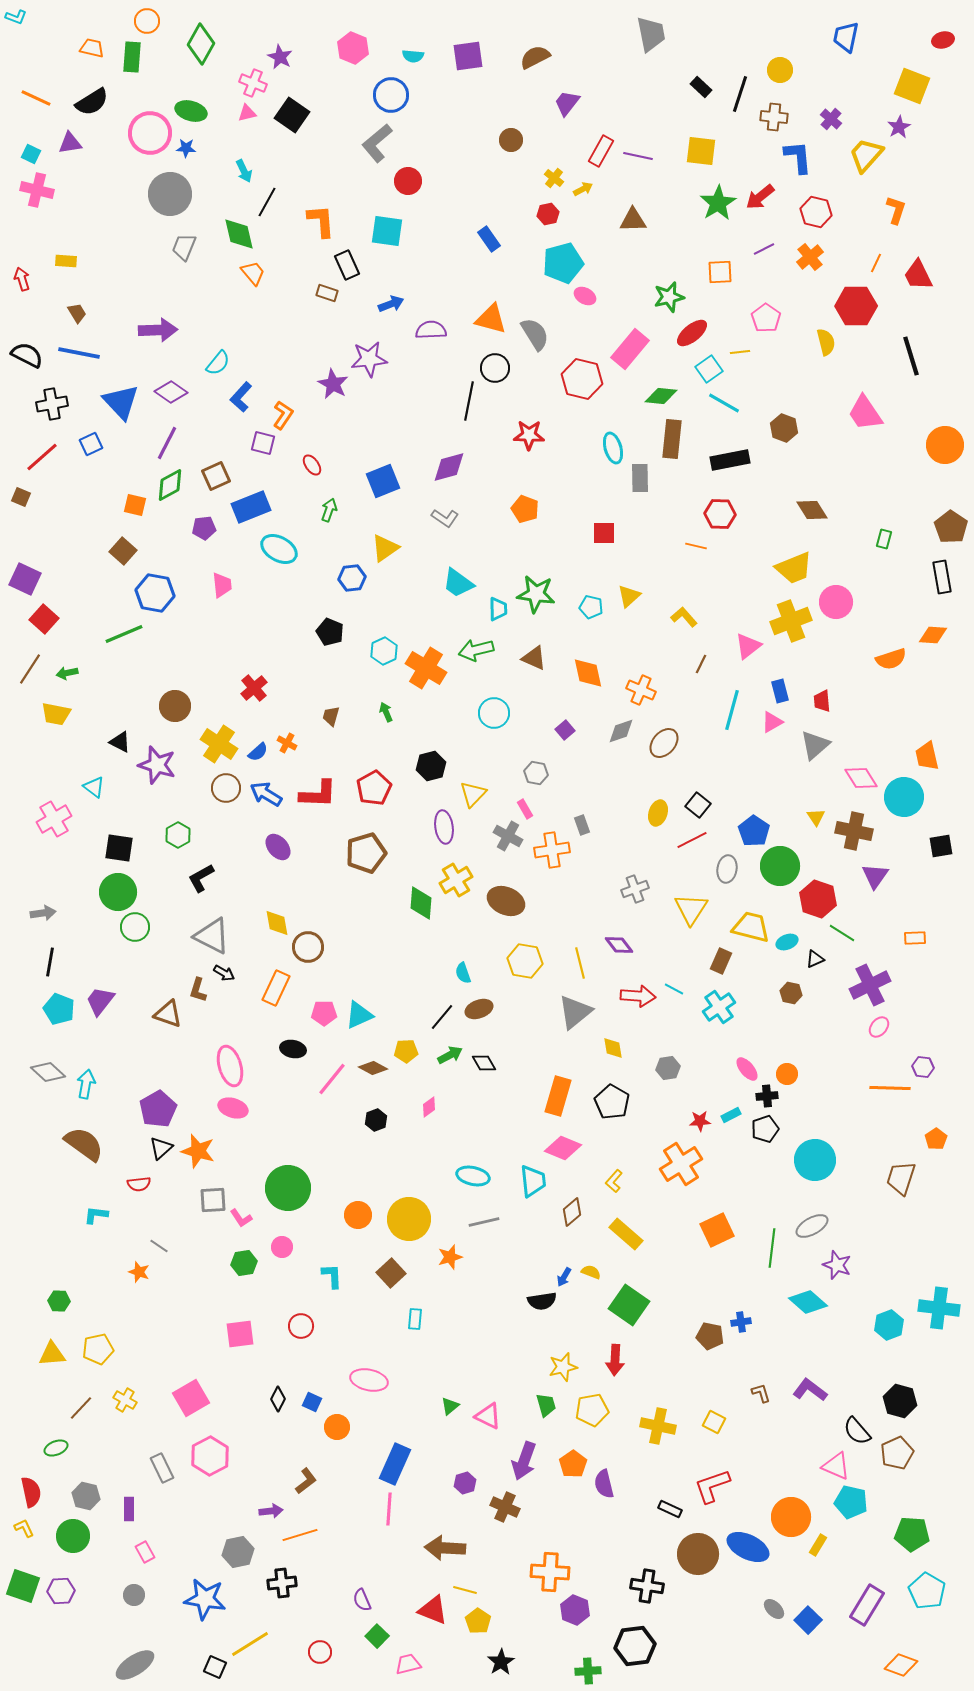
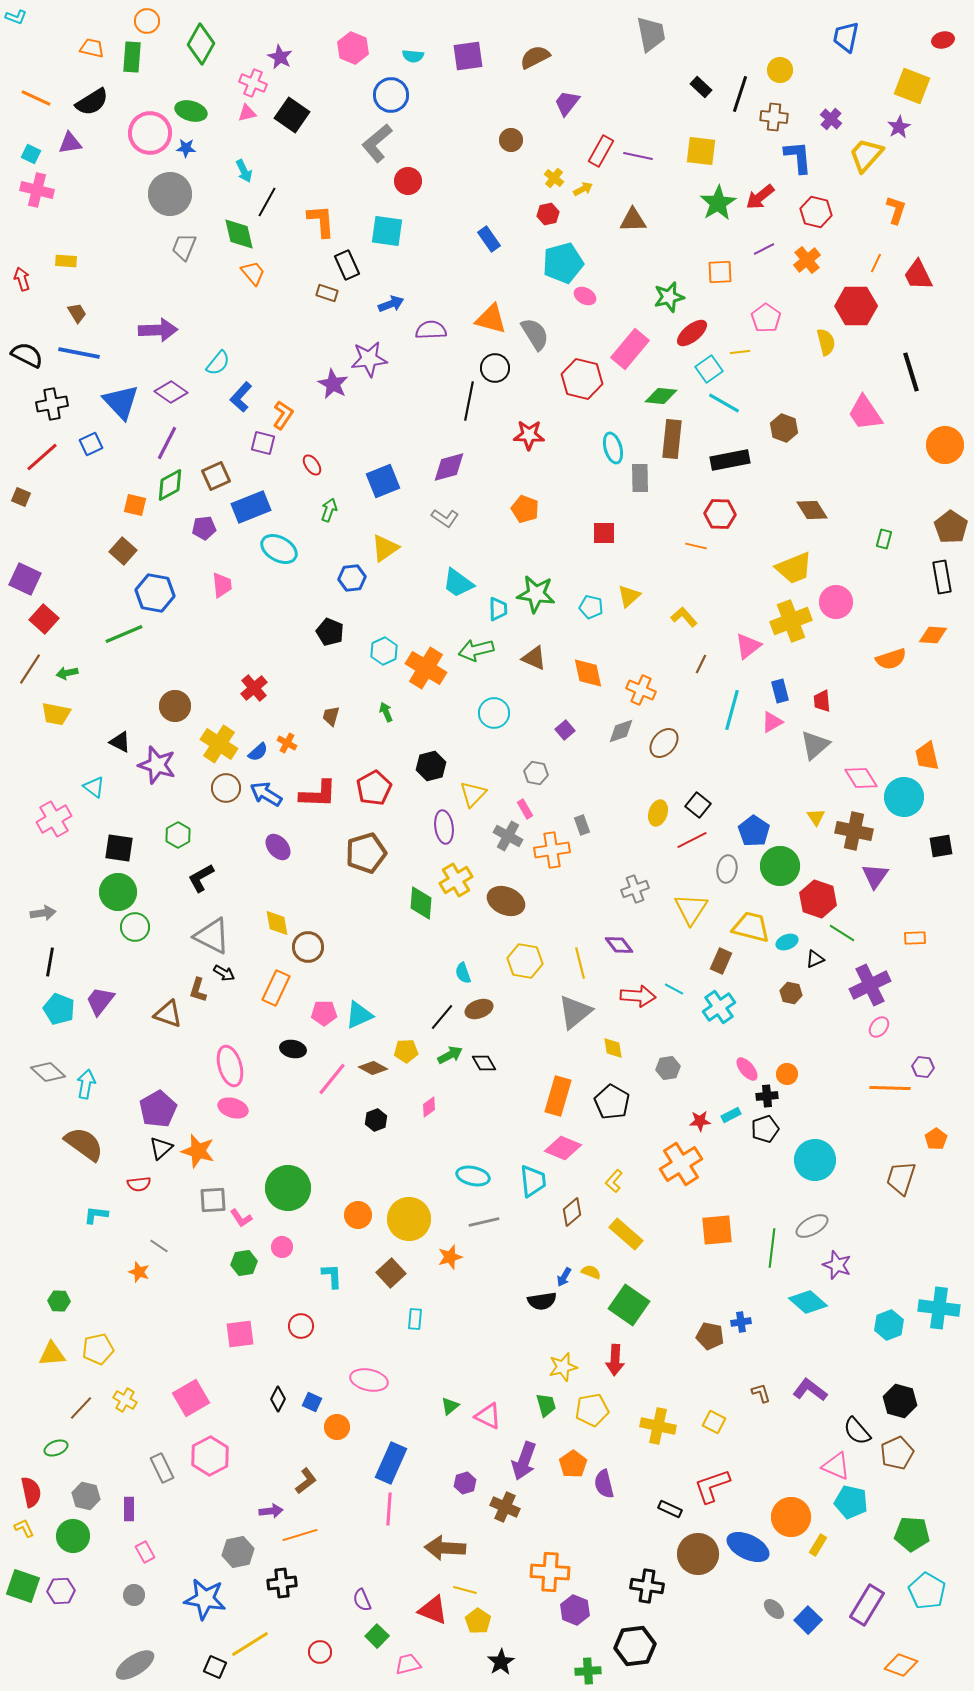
orange cross at (810, 257): moved 3 px left, 3 px down
black line at (911, 356): moved 16 px down
orange square at (717, 1230): rotated 20 degrees clockwise
blue rectangle at (395, 1464): moved 4 px left, 1 px up
